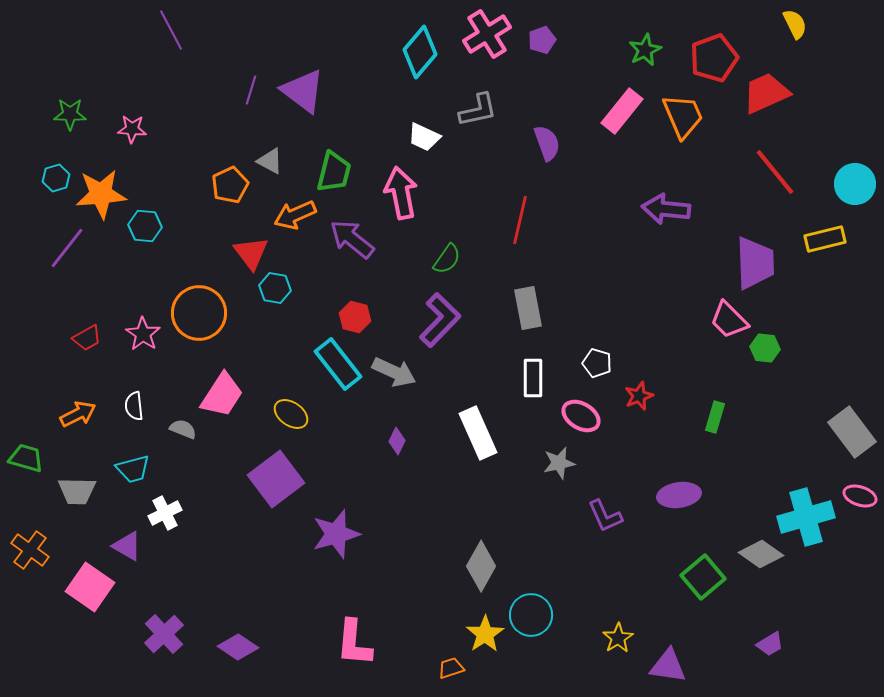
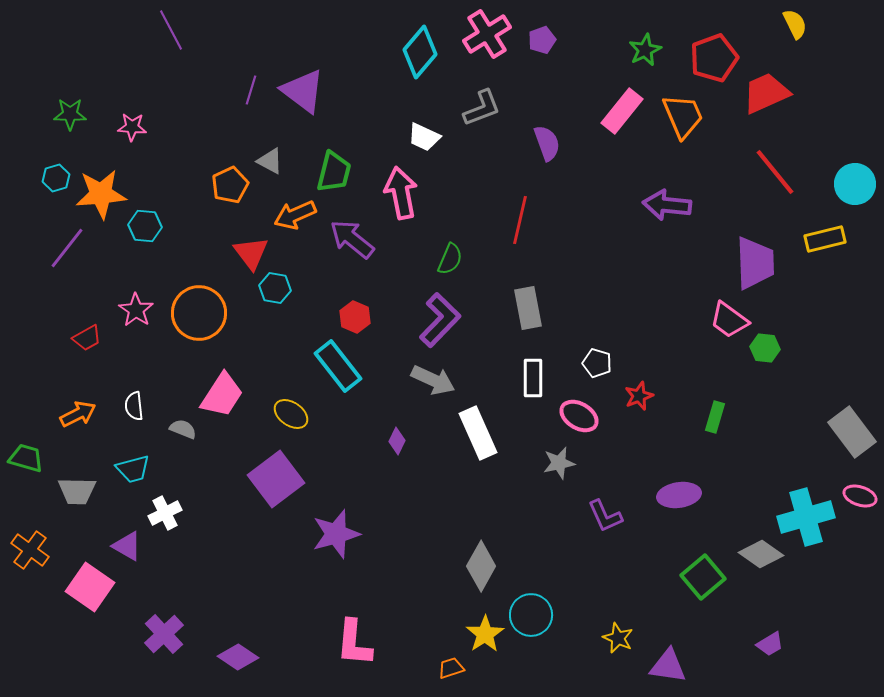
gray L-shape at (478, 110): moved 4 px right, 2 px up; rotated 9 degrees counterclockwise
pink star at (132, 129): moved 2 px up
purple arrow at (666, 209): moved 1 px right, 4 px up
green semicircle at (447, 259): moved 3 px right; rotated 12 degrees counterclockwise
red hexagon at (355, 317): rotated 8 degrees clockwise
pink trapezoid at (729, 320): rotated 9 degrees counterclockwise
pink star at (143, 334): moved 7 px left, 24 px up
cyan rectangle at (338, 364): moved 2 px down
gray arrow at (394, 372): moved 39 px right, 8 px down
pink ellipse at (581, 416): moved 2 px left
yellow star at (618, 638): rotated 16 degrees counterclockwise
purple diamond at (238, 647): moved 10 px down
